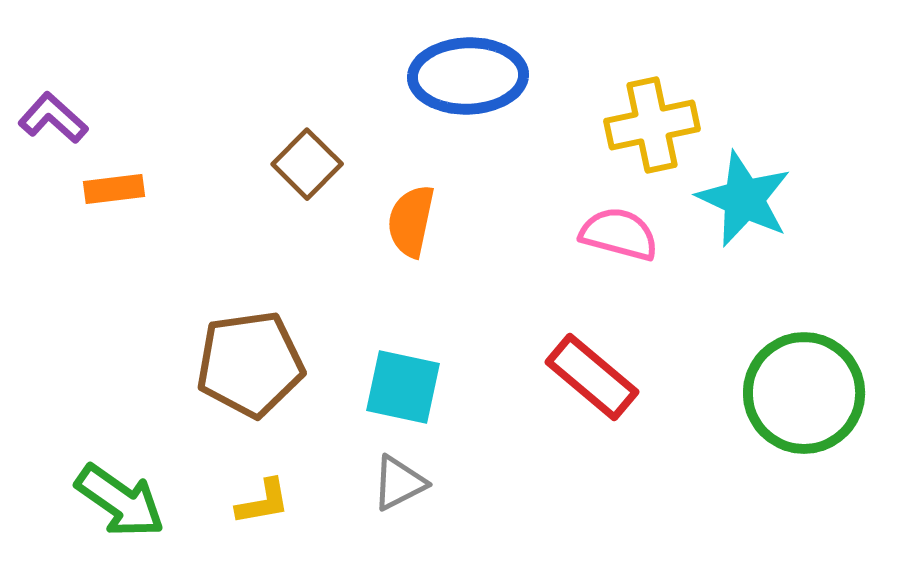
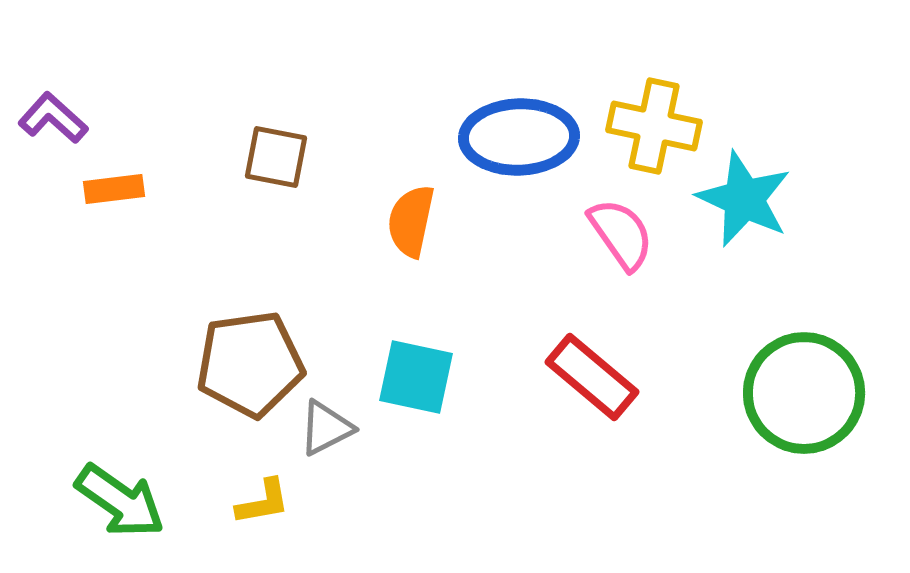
blue ellipse: moved 51 px right, 61 px down
yellow cross: moved 2 px right, 1 px down; rotated 24 degrees clockwise
brown square: moved 31 px left, 7 px up; rotated 34 degrees counterclockwise
pink semicircle: moved 2 px right; rotated 40 degrees clockwise
cyan square: moved 13 px right, 10 px up
gray triangle: moved 73 px left, 55 px up
